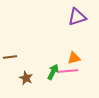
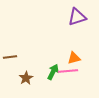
brown star: rotated 16 degrees clockwise
